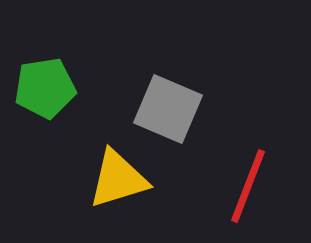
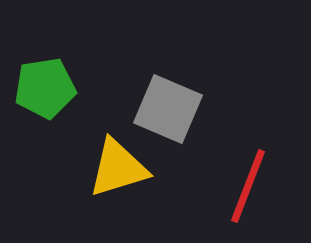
yellow triangle: moved 11 px up
